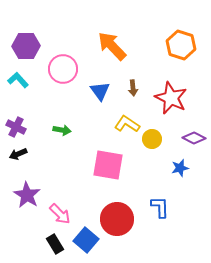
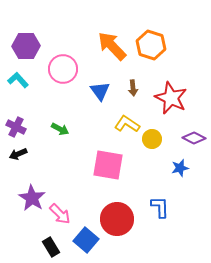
orange hexagon: moved 30 px left
green arrow: moved 2 px left, 1 px up; rotated 18 degrees clockwise
purple star: moved 5 px right, 3 px down
black rectangle: moved 4 px left, 3 px down
